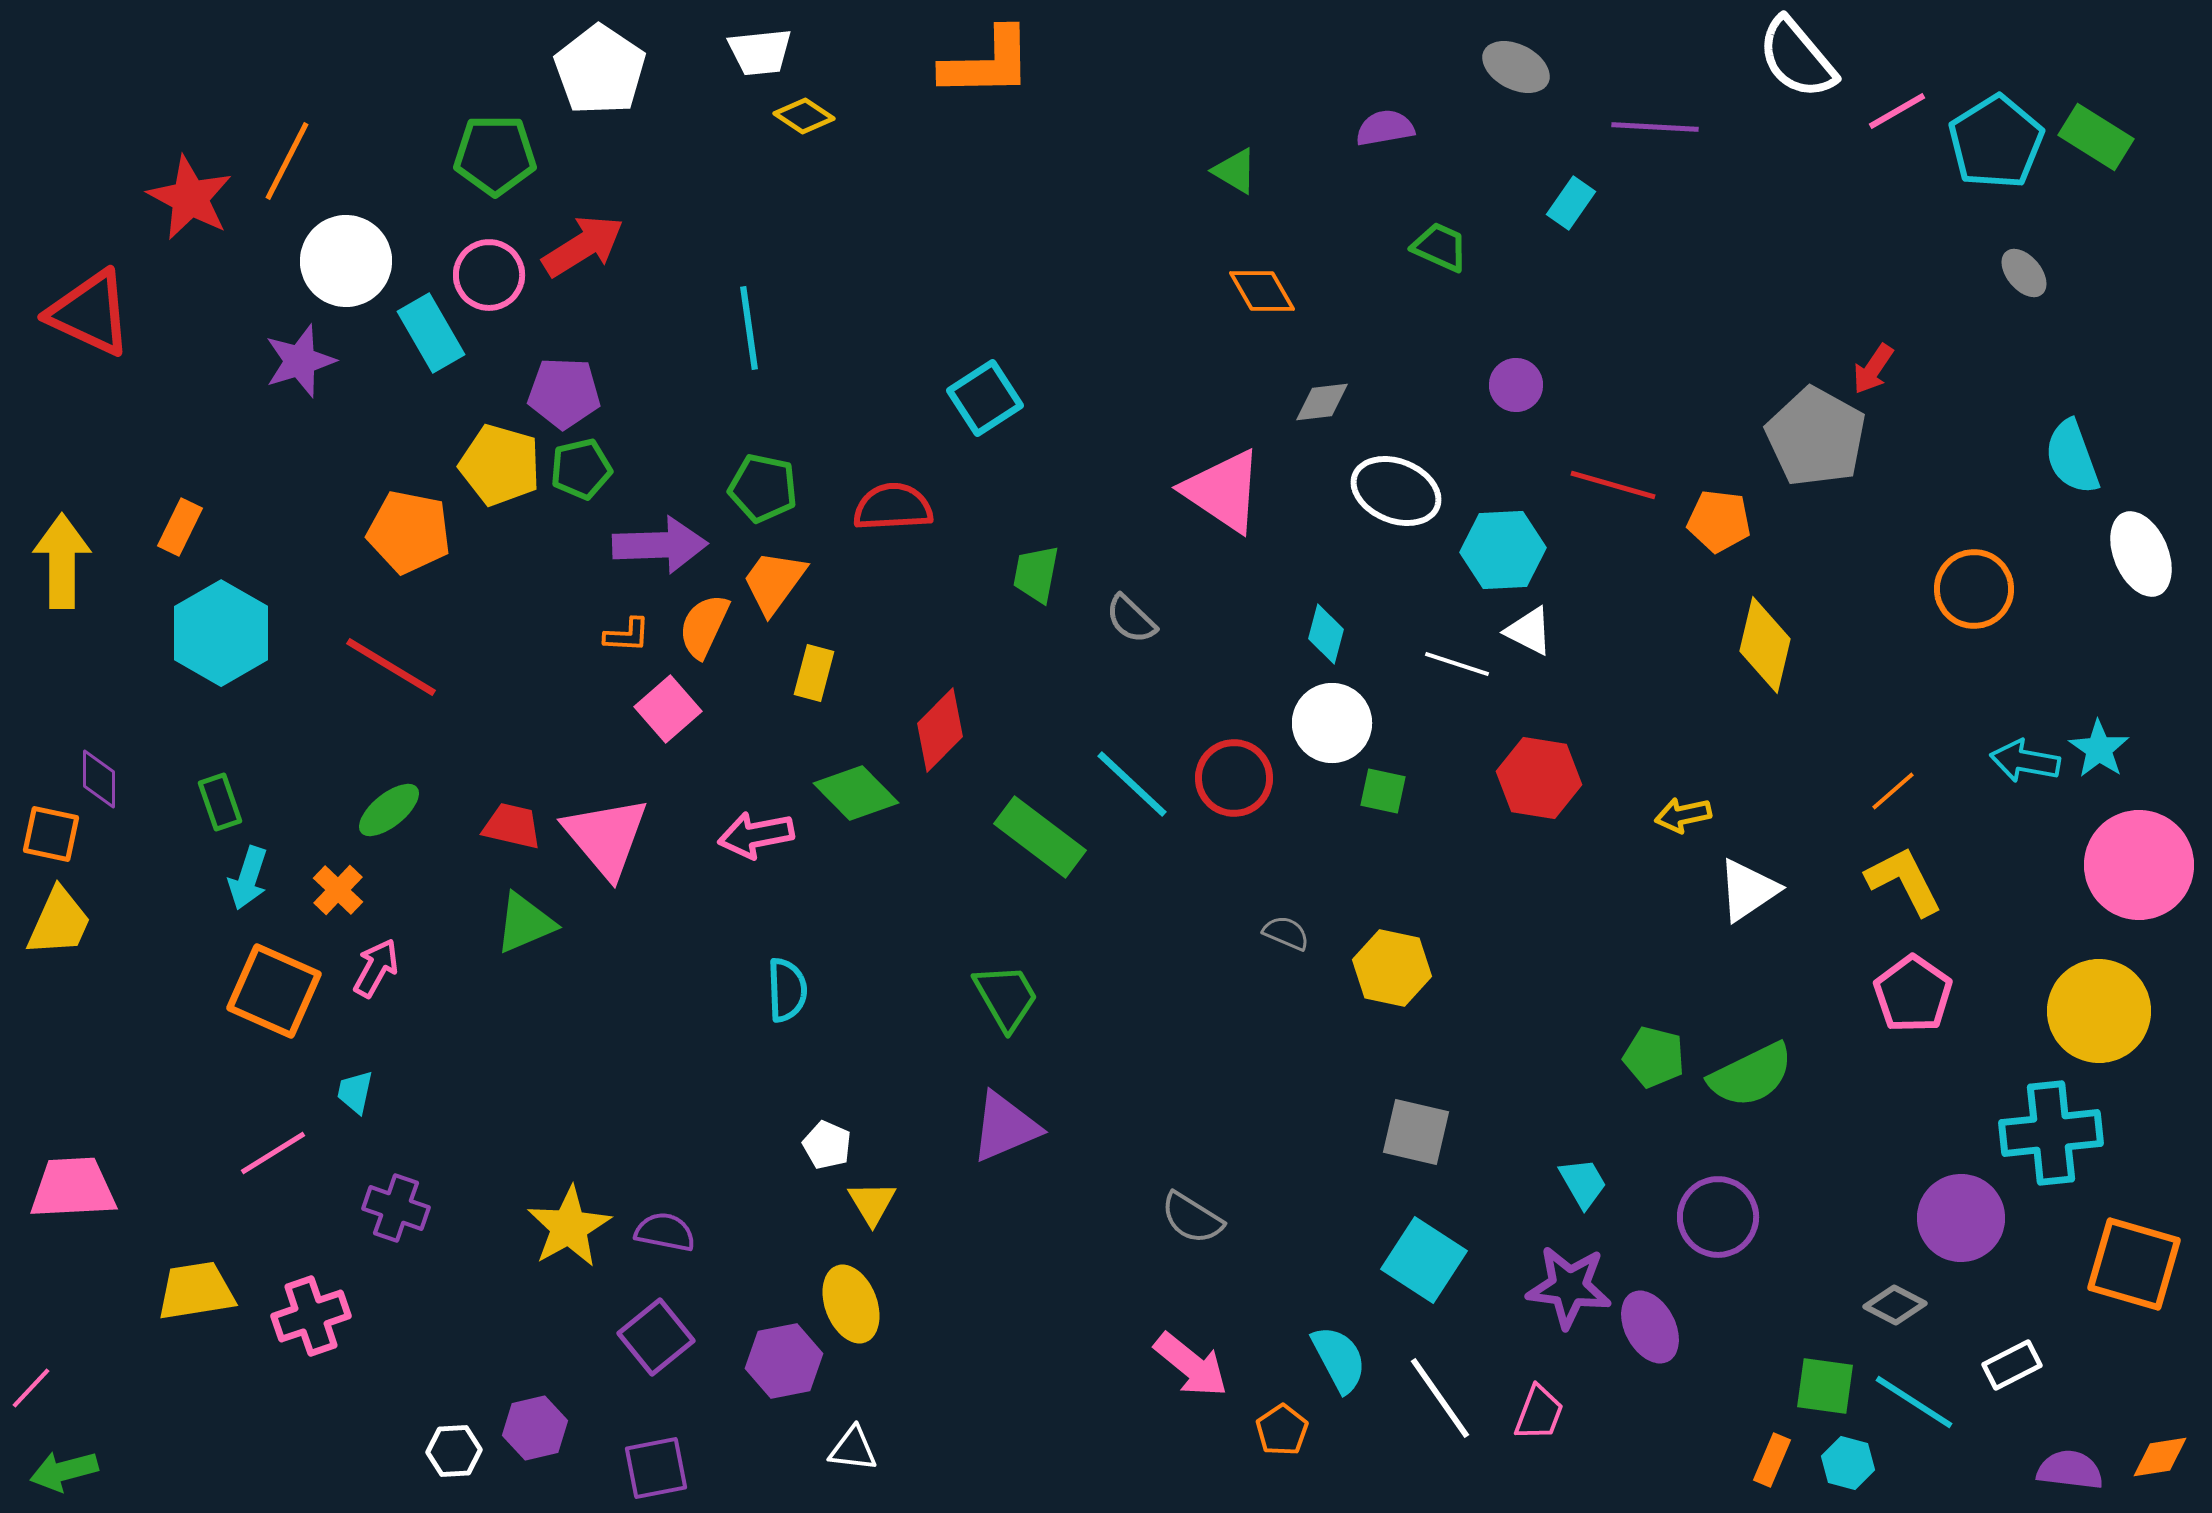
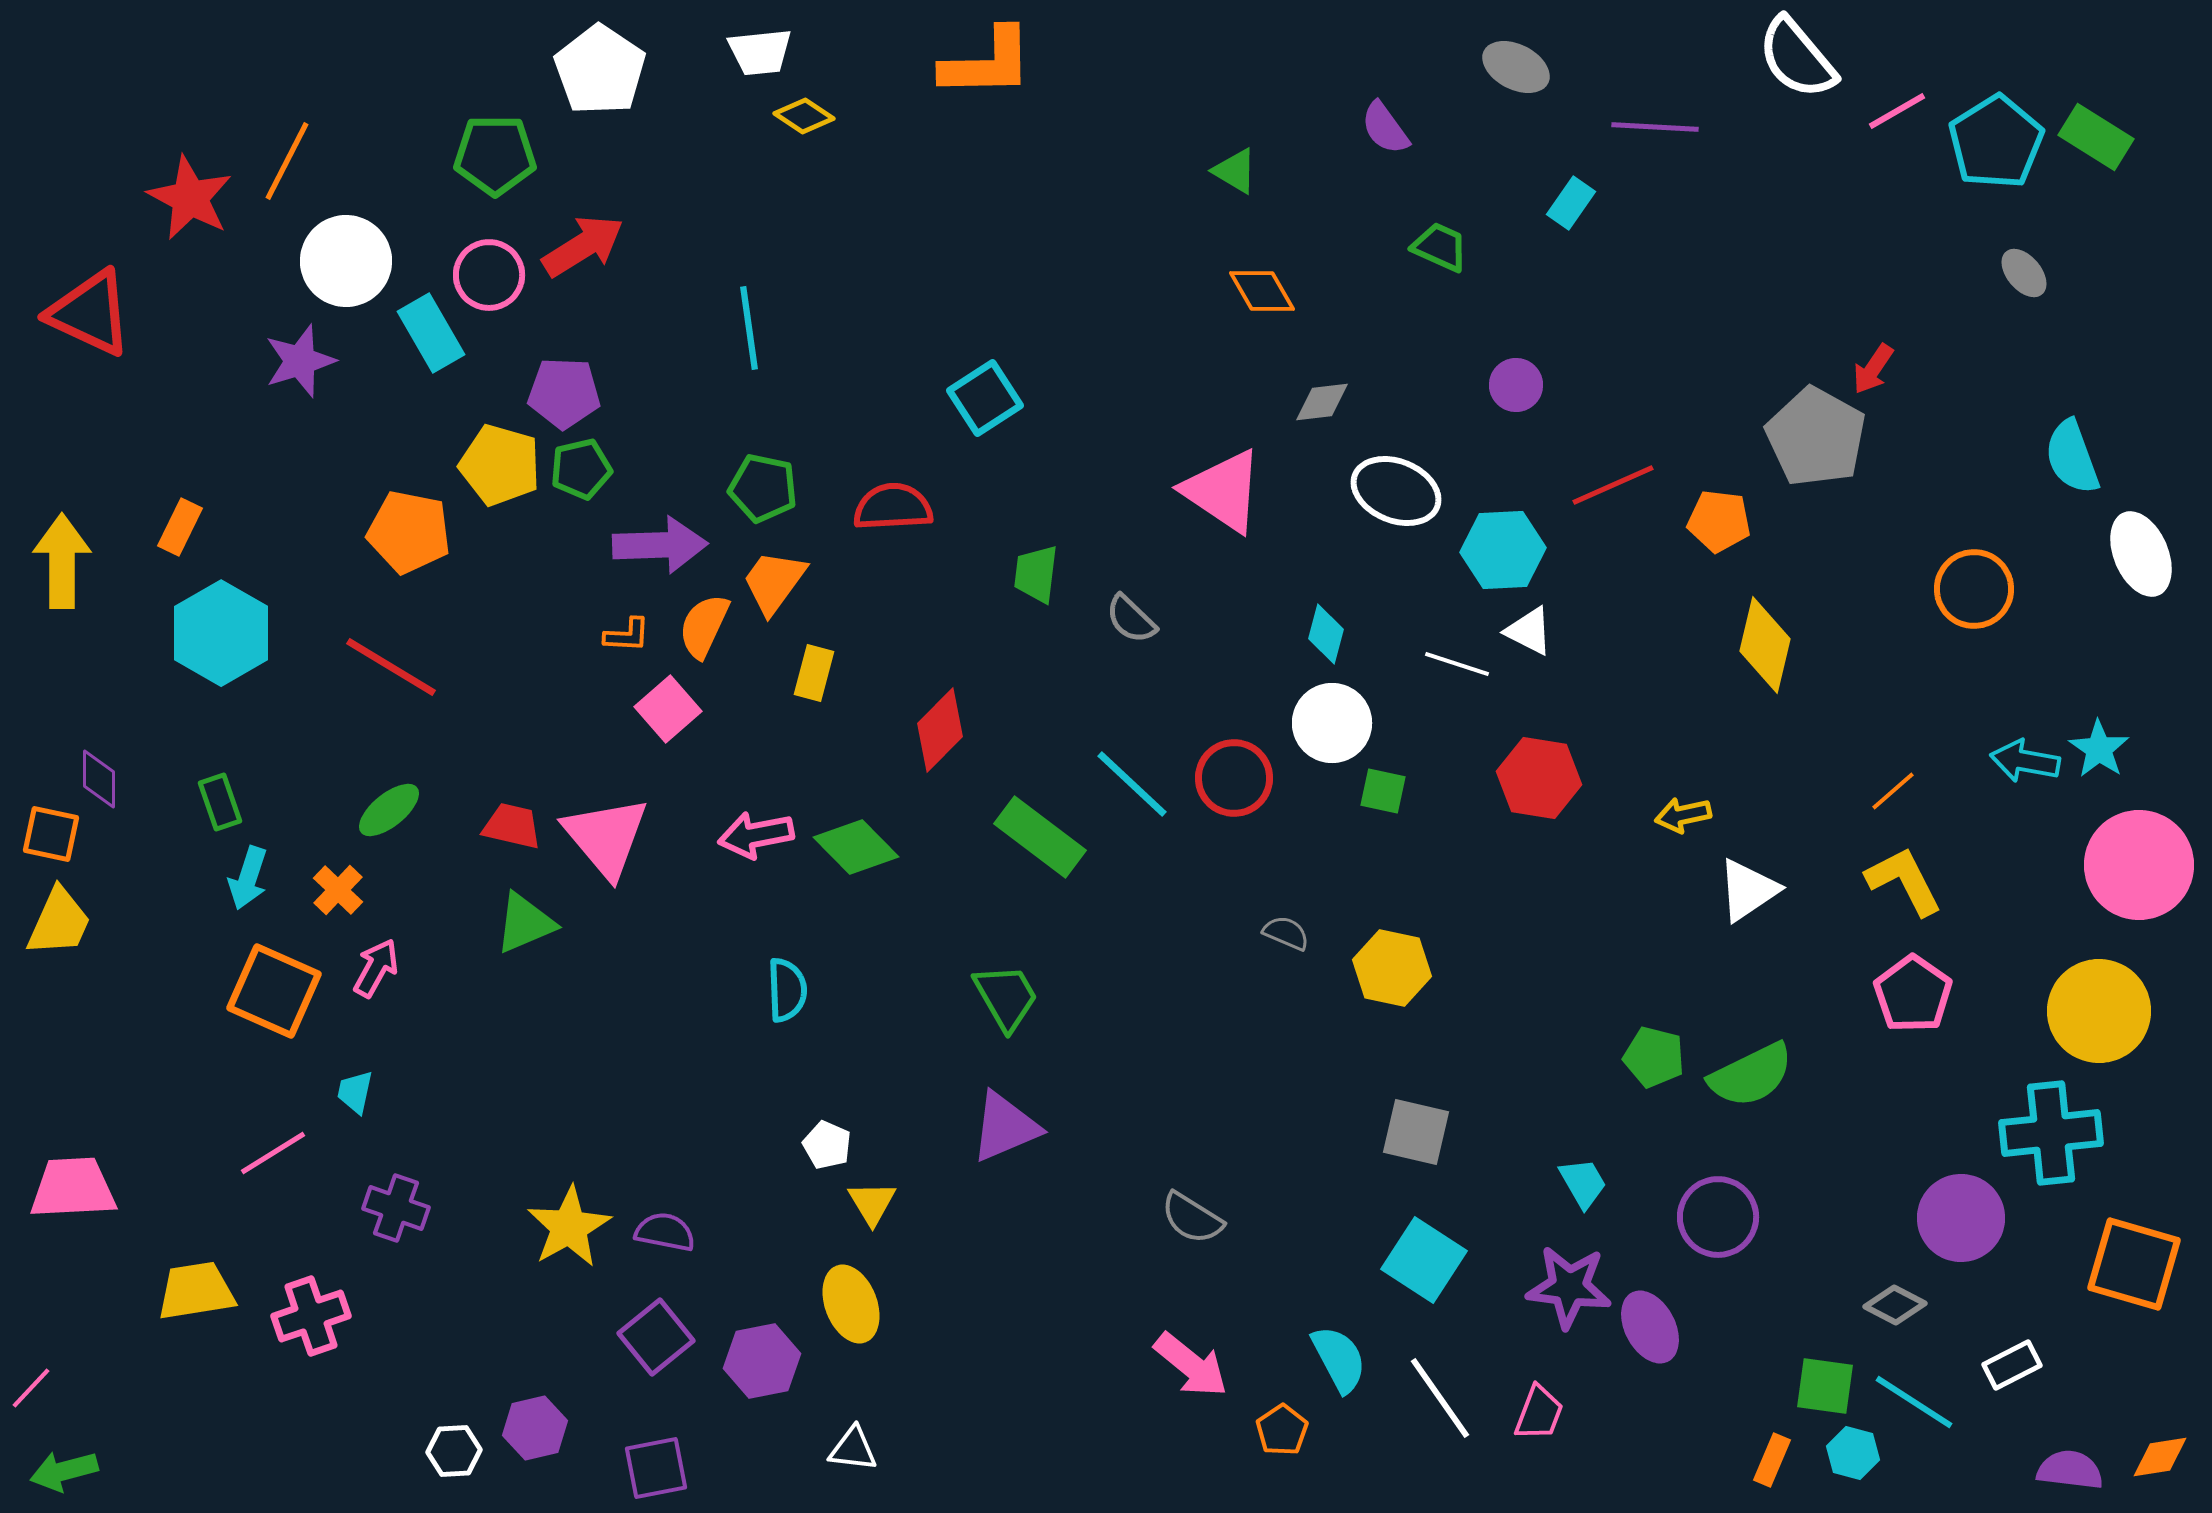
purple semicircle at (1385, 128): rotated 116 degrees counterclockwise
red line at (1613, 485): rotated 40 degrees counterclockwise
green trapezoid at (1036, 574): rotated 4 degrees counterclockwise
green diamond at (856, 793): moved 54 px down
purple hexagon at (784, 1361): moved 22 px left
cyan hexagon at (1848, 1463): moved 5 px right, 10 px up
